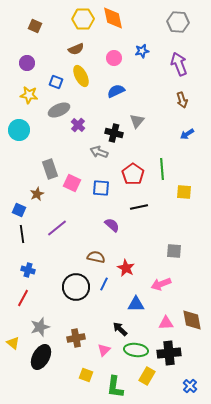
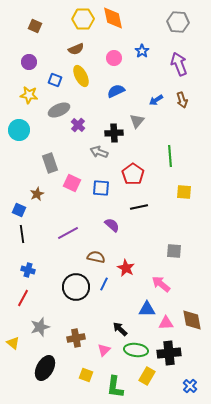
blue star at (142, 51): rotated 24 degrees counterclockwise
purple circle at (27, 63): moved 2 px right, 1 px up
blue square at (56, 82): moved 1 px left, 2 px up
black cross at (114, 133): rotated 18 degrees counterclockwise
blue arrow at (187, 134): moved 31 px left, 34 px up
gray rectangle at (50, 169): moved 6 px up
green line at (162, 169): moved 8 px right, 13 px up
purple line at (57, 228): moved 11 px right, 5 px down; rotated 10 degrees clockwise
pink arrow at (161, 284): rotated 60 degrees clockwise
blue triangle at (136, 304): moved 11 px right, 5 px down
black ellipse at (41, 357): moved 4 px right, 11 px down
